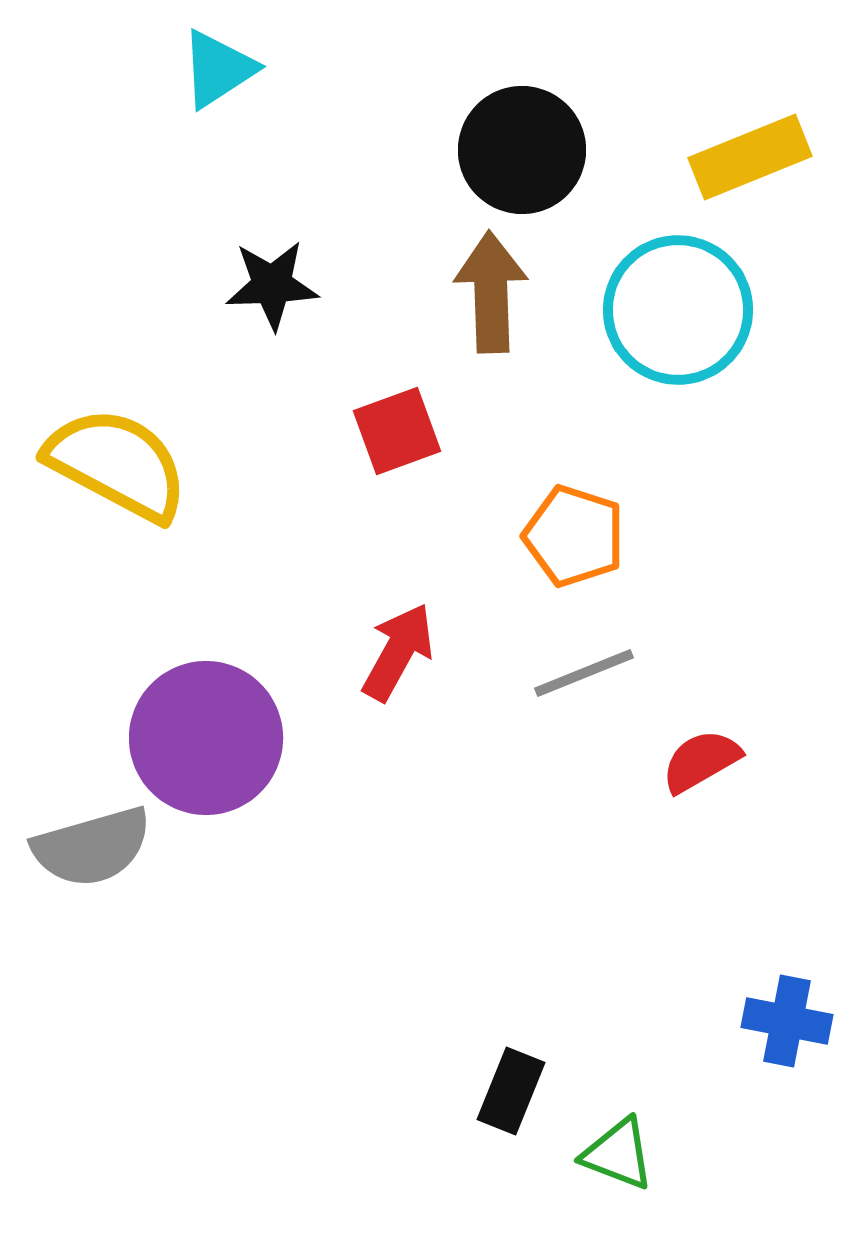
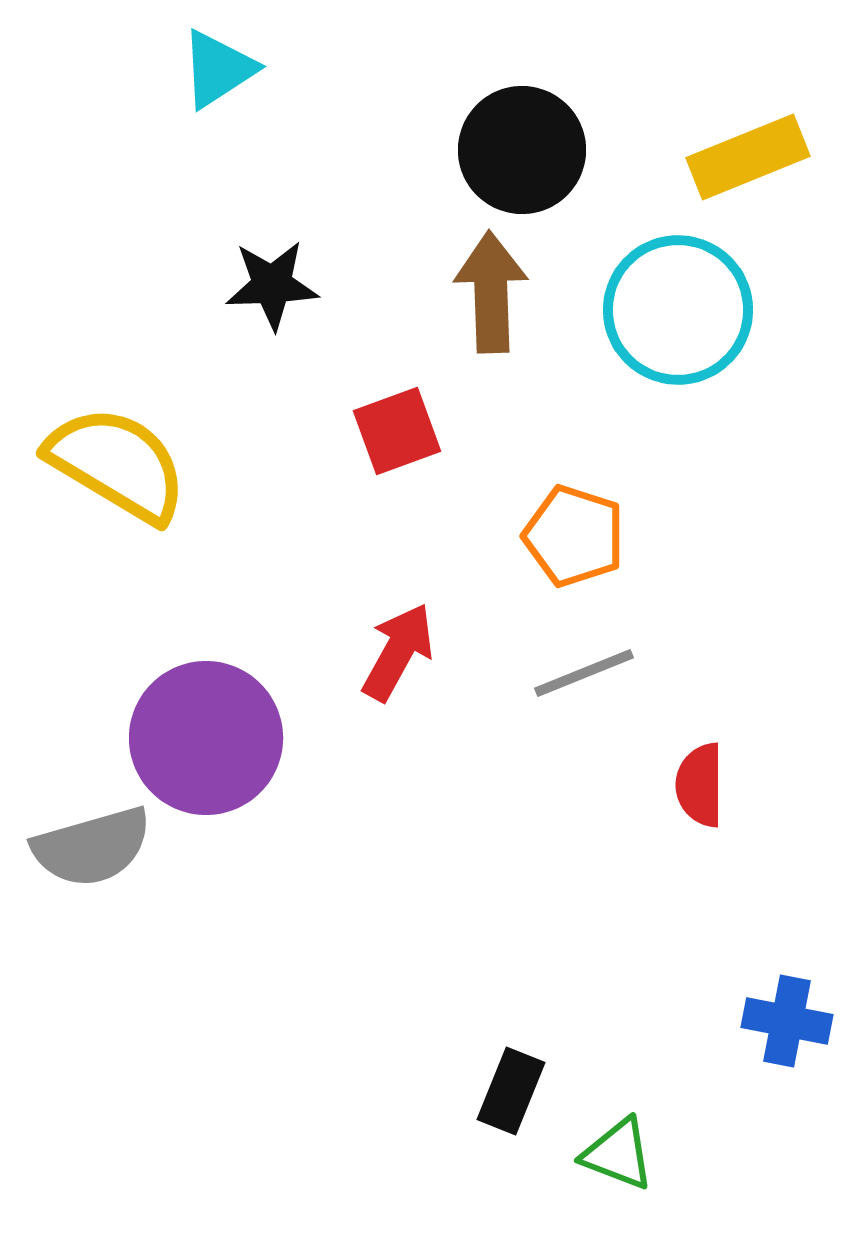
yellow rectangle: moved 2 px left
yellow semicircle: rotated 3 degrees clockwise
red semicircle: moved 1 px left, 24 px down; rotated 60 degrees counterclockwise
